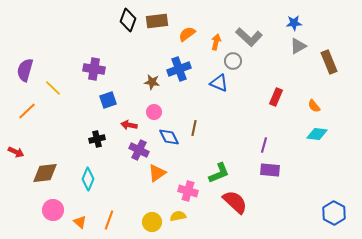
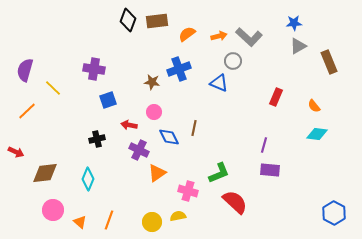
orange arrow at (216, 42): moved 3 px right, 6 px up; rotated 63 degrees clockwise
